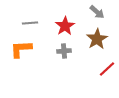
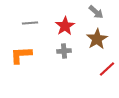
gray arrow: moved 1 px left
orange L-shape: moved 6 px down
